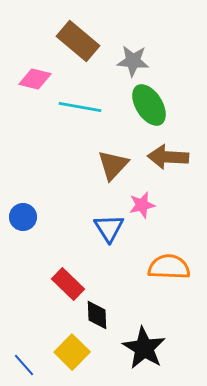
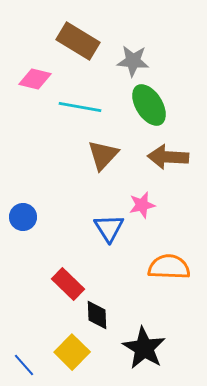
brown rectangle: rotated 9 degrees counterclockwise
brown triangle: moved 10 px left, 10 px up
